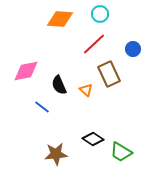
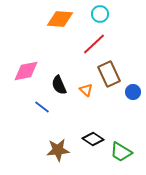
blue circle: moved 43 px down
brown star: moved 2 px right, 4 px up
